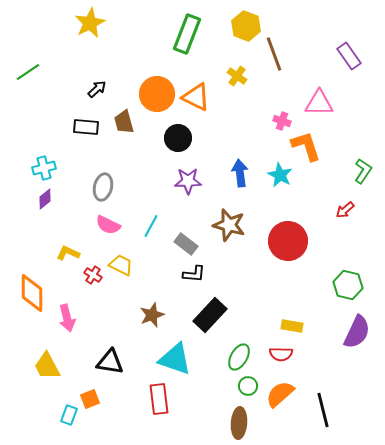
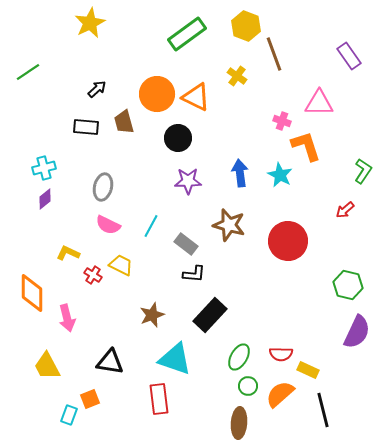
green rectangle at (187, 34): rotated 33 degrees clockwise
yellow rectangle at (292, 326): moved 16 px right, 44 px down; rotated 15 degrees clockwise
